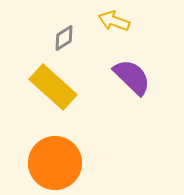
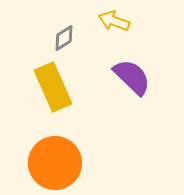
yellow rectangle: rotated 24 degrees clockwise
